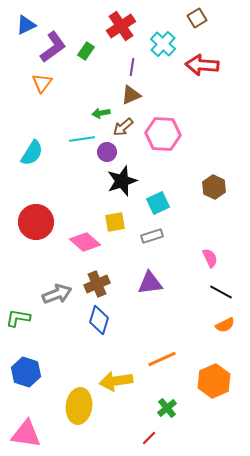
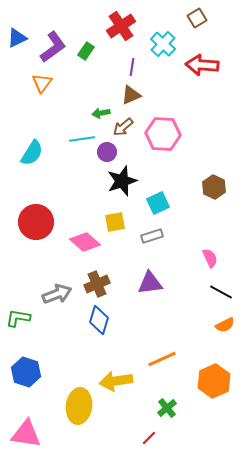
blue triangle: moved 9 px left, 13 px down
